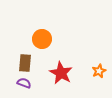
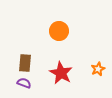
orange circle: moved 17 px right, 8 px up
orange star: moved 1 px left, 2 px up
